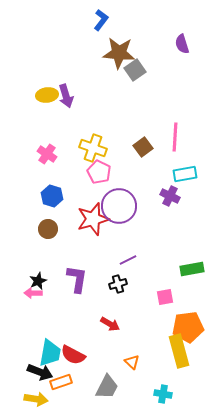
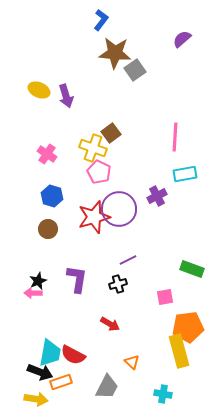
purple semicircle: moved 5 px up; rotated 66 degrees clockwise
brown star: moved 4 px left
yellow ellipse: moved 8 px left, 5 px up; rotated 30 degrees clockwise
brown square: moved 32 px left, 14 px up
purple cross: moved 13 px left; rotated 36 degrees clockwise
purple circle: moved 3 px down
red star: moved 1 px right, 2 px up
green rectangle: rotated 30 degrees clockwise
